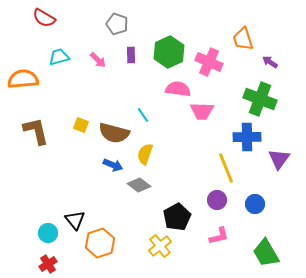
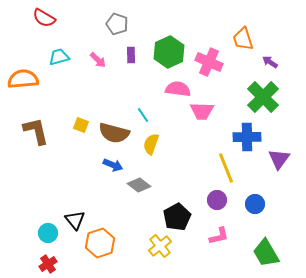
green cross: moved 3 px right, 2 px up; rotated 24 degrees clockwise
yellow semicircle: moved 6 px right, 10 px up
